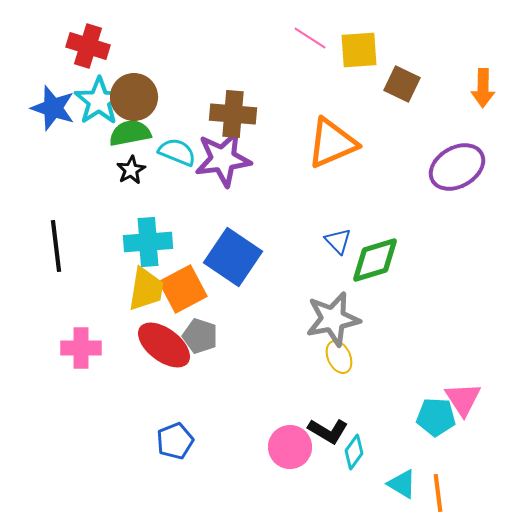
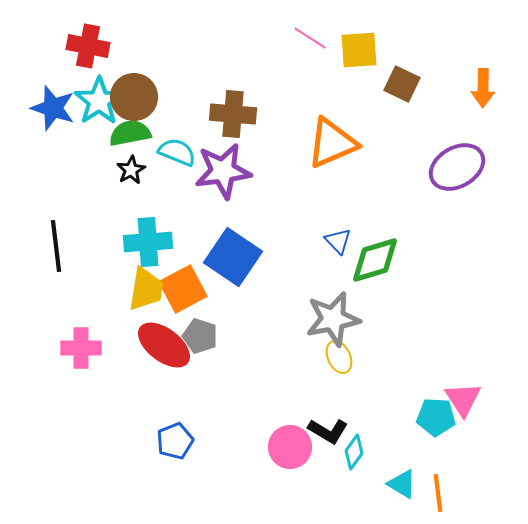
red cross: rotated 6 degrees counterclockwise
purple star: moved 12 px down
